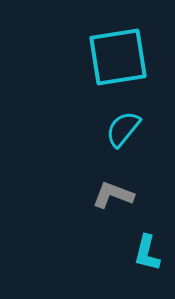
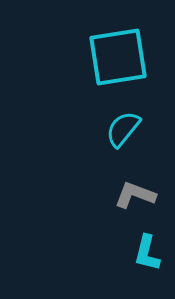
gray L-shape: moved 22 px right
